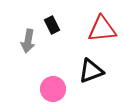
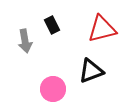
red triangle: rotated 8 degrees counterclockwise
gray arrow: moved 3 px left; rotated 20 degrees counterclockwise
